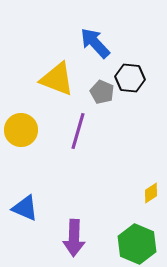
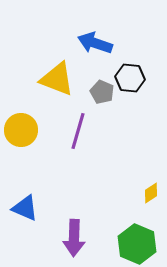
blue arrow: rotated 28 degrees counterclockwise
